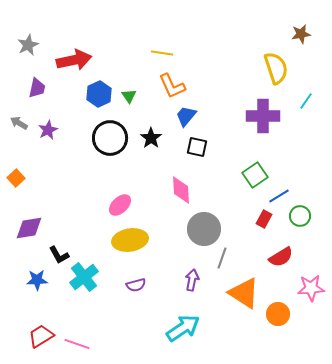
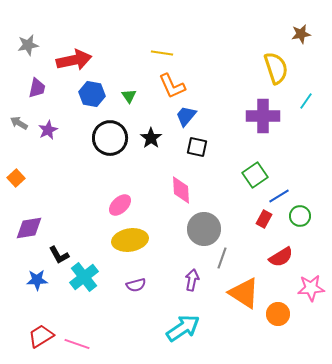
gray star: rotated 15 degrees clockwise
blue hexagon: moved 7 px left; rotated 25 degrees counterclockwise
